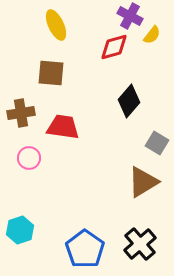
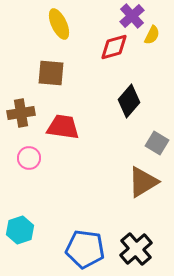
purple cross: moved 2 px right; rotated 20 degrees clockwise
yellow ellipse: moved 3 px right, 1 px up
yellow semicircle: rotated 12 degrees counterclockwise
black cross: moved 4 px left, 5 px down
blue pentagon: rotated 27 degrees counterclockwise
